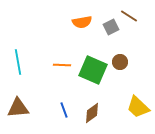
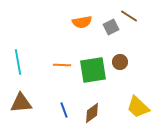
green square: rotated 32 degrees counterclockwise
brown triangle: moved 3 px right, 5 px up
